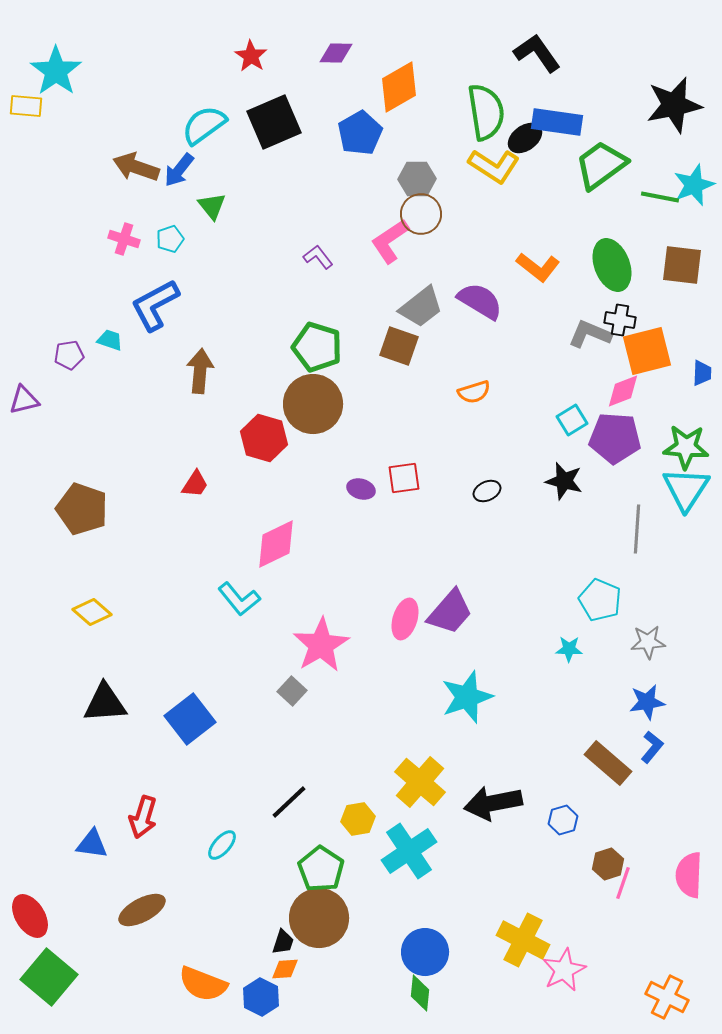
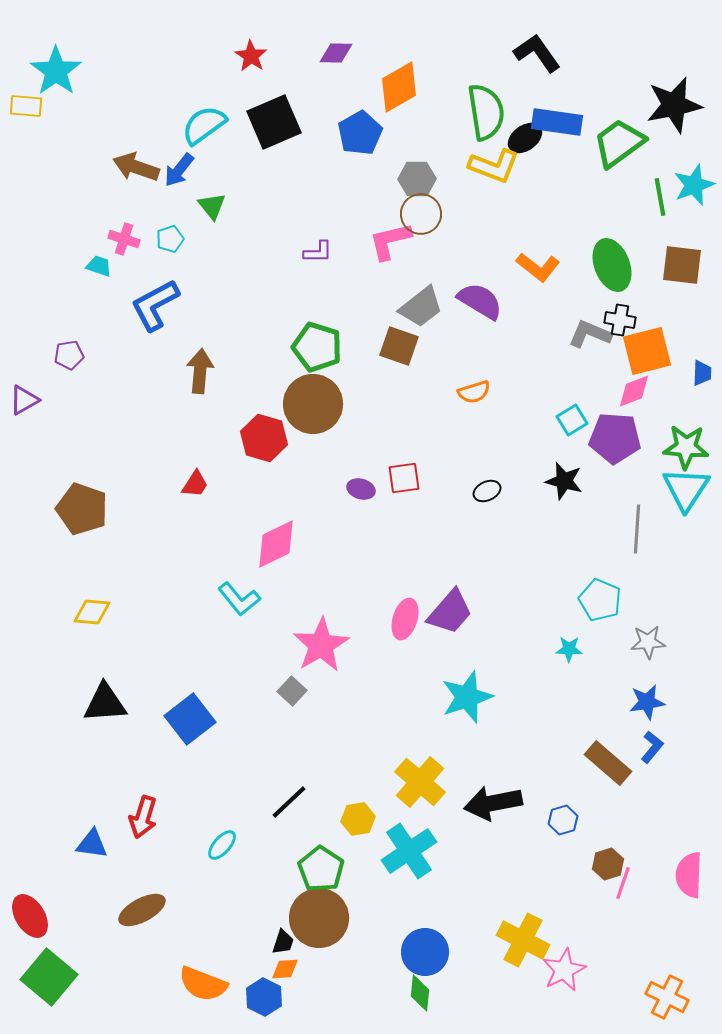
green trapezoid at (601, 165): moved 18 px right, 22 px up
yellow L-shape at (494, 166): rotated 12 degrees counterclockwise
green line at (660, 197): rotated 69 degrees clockwise
pink L-shape at (390, 241): rotated 21 degrees clockwise
purple L-shape at (318, 257): moved 5 px up; rotated 128 degrees clockwise
cyan trapezoid at (110, 340): moved 11 px left, 74 px up
pink diamond at (623, 391): moved 11 px right
purple triangle at (24, 400): rotated 16 degrees counterclockwise
yellow diamond at (92, 612): rotated 36 degrees counterclockwise
blue hexagon at (261, 997): moved 3 px right
